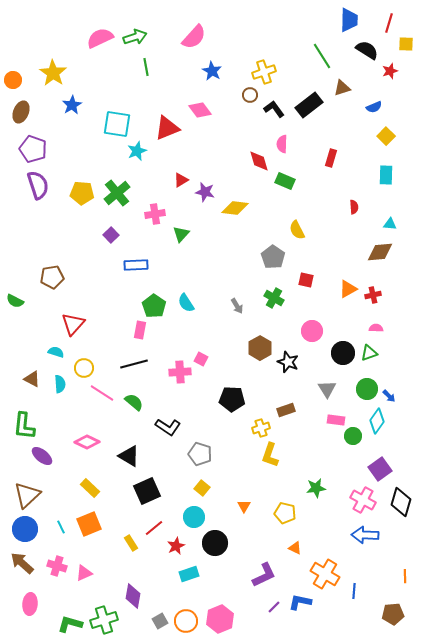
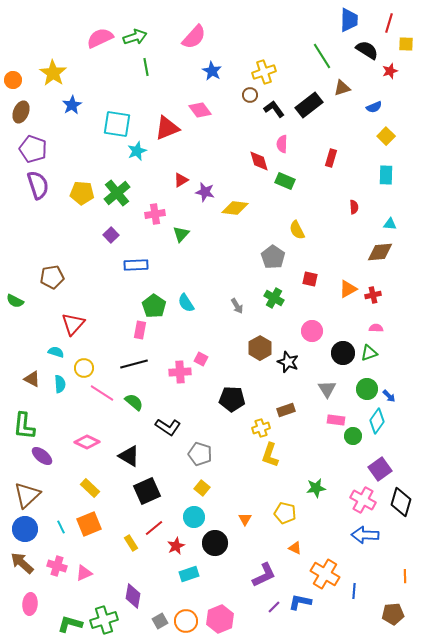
red square at (306, 280): moved 4 px right, 1 px up
orange triangle at (244, 506): moved 1 px right, 13 px down
